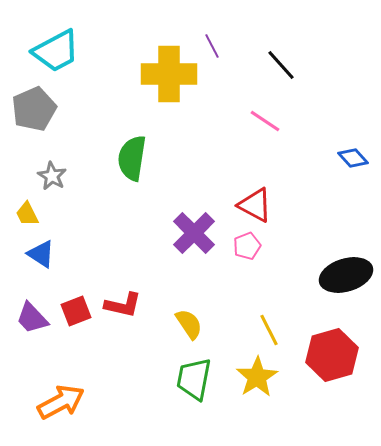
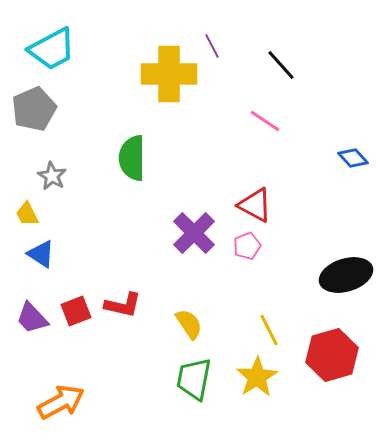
cyan trapezoid: moved 4 px left, 2 px up
green semicircle: rotated 9 degrees counterclockwise
